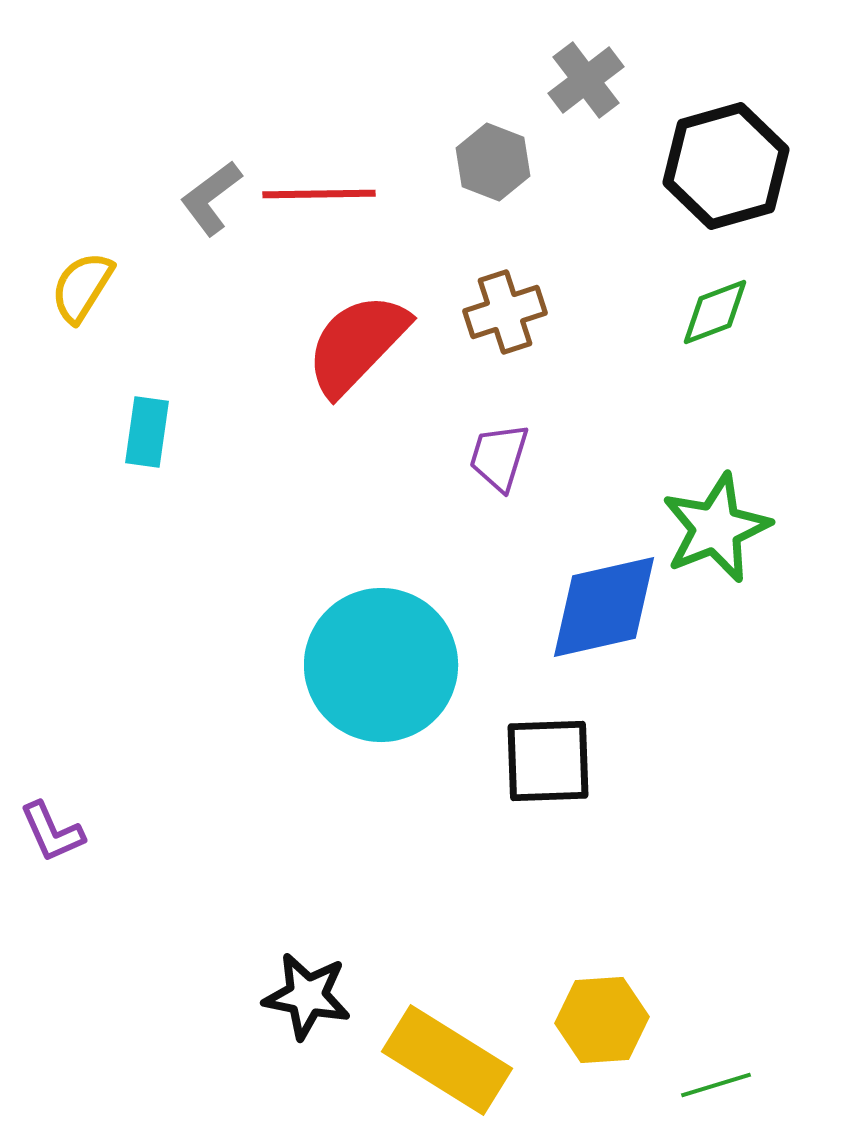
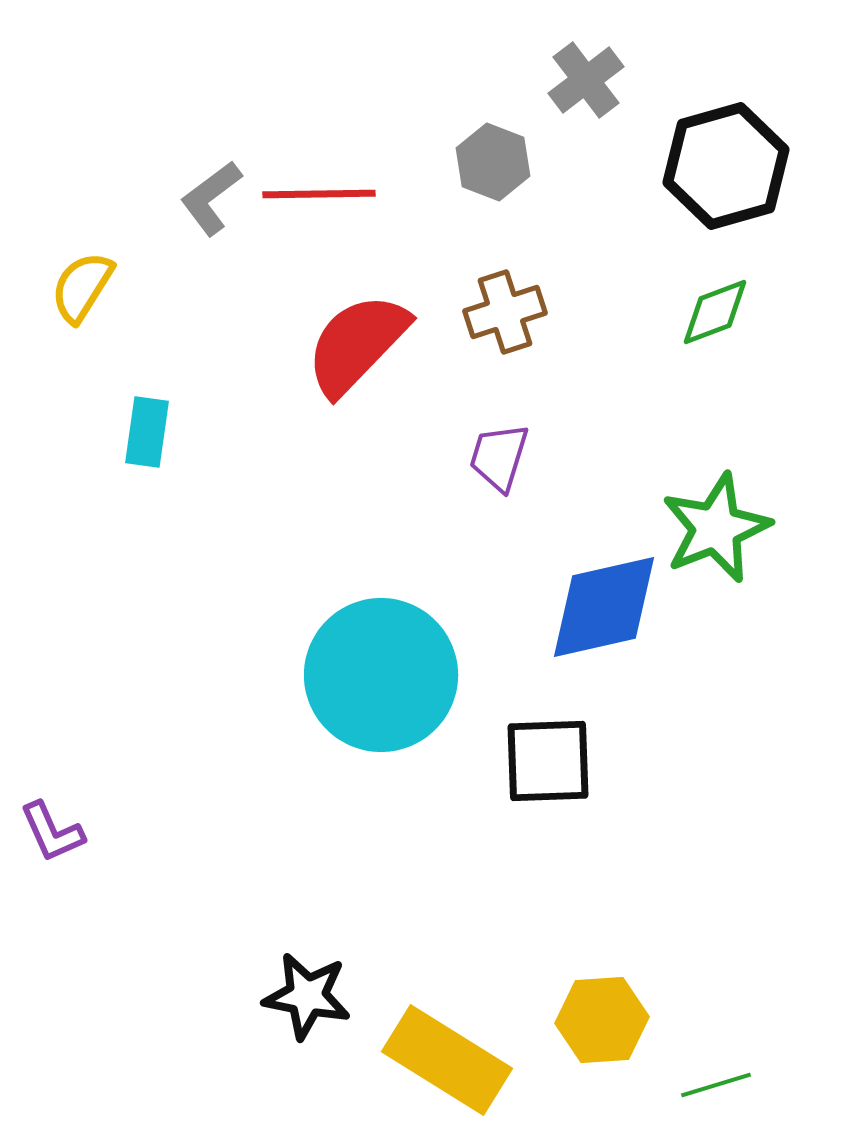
cyan circle: moved 10 px down
